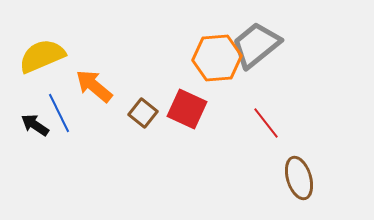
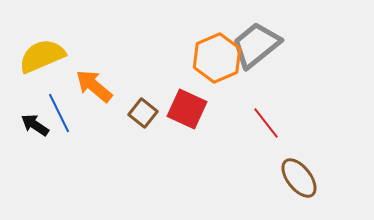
orange hexagon: rotated 18 degrees counterclockwise
brown ellipse: rotated 21 degrees counterclockwise
